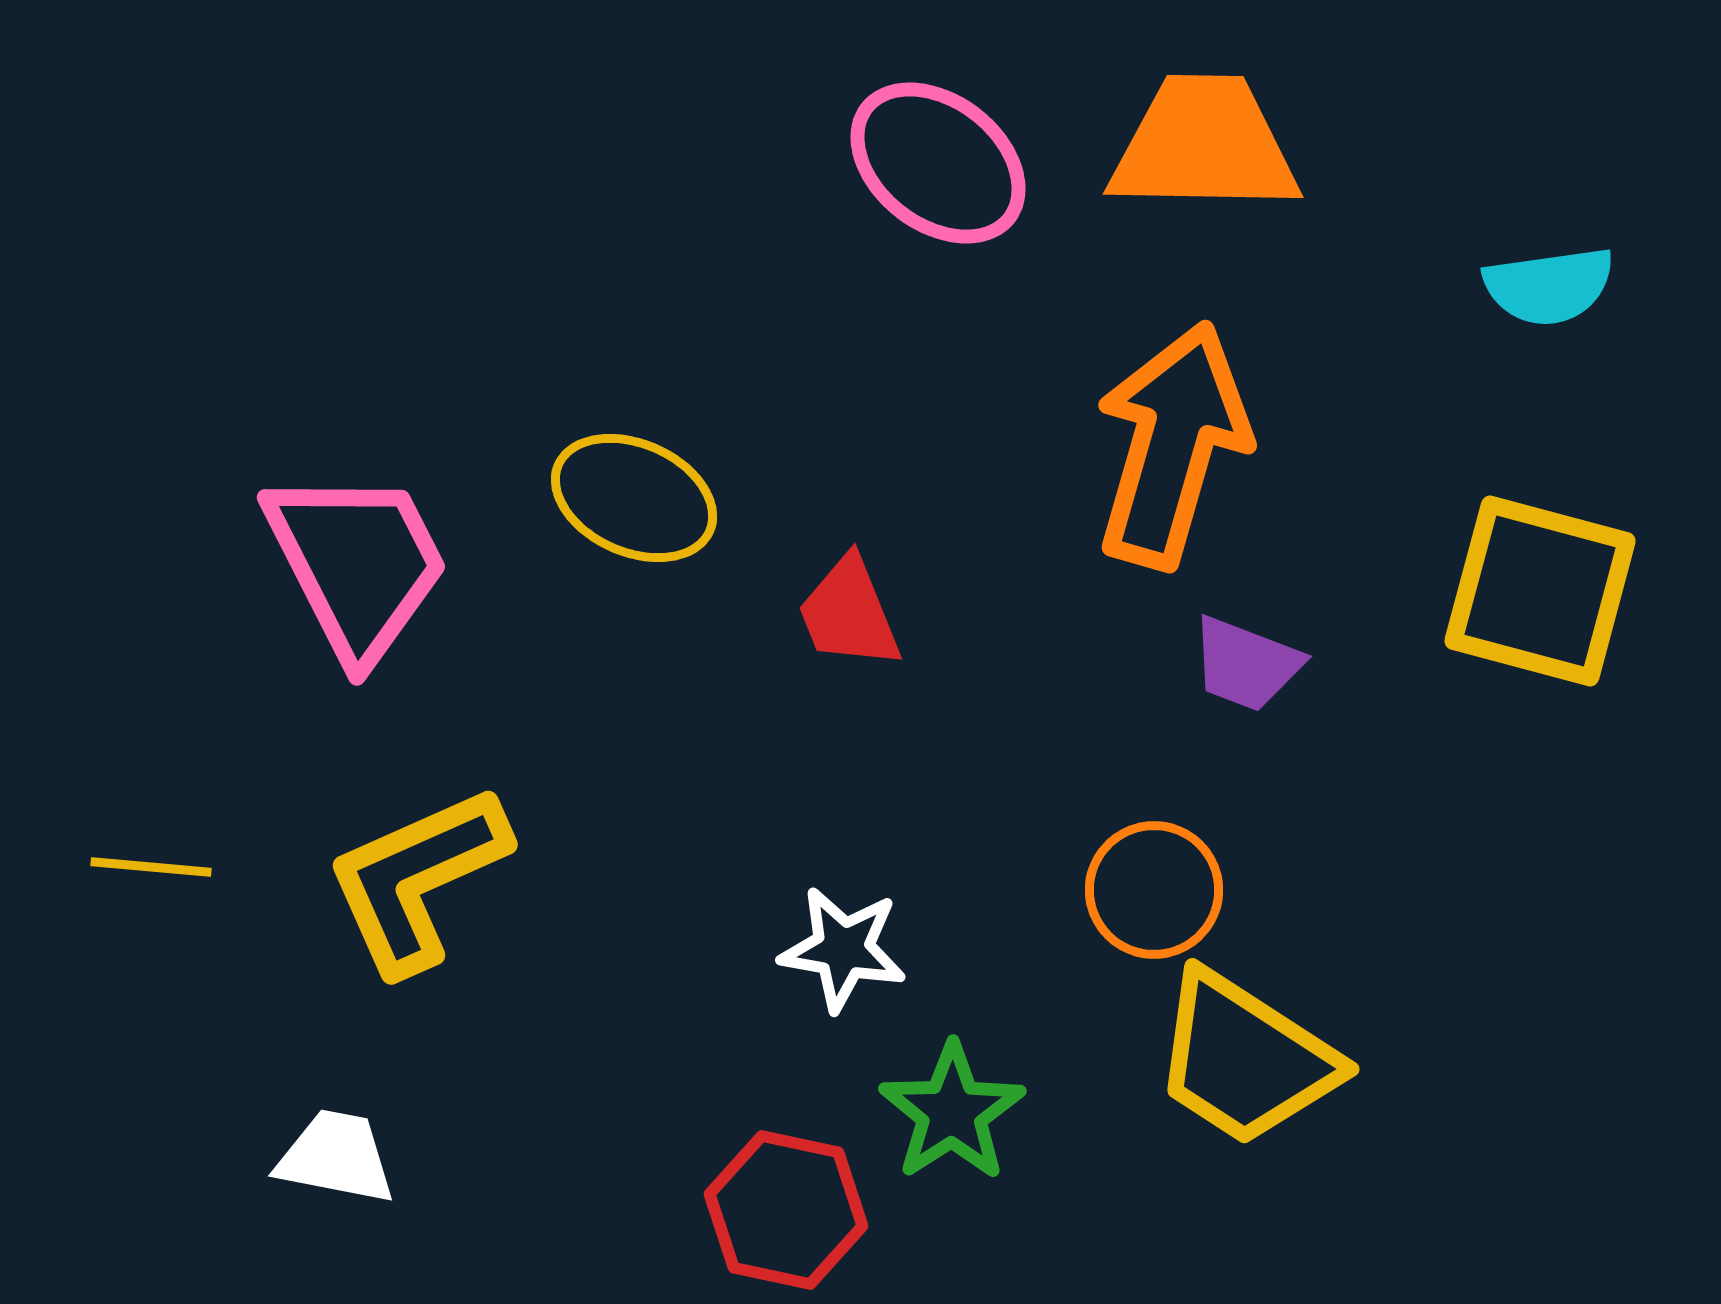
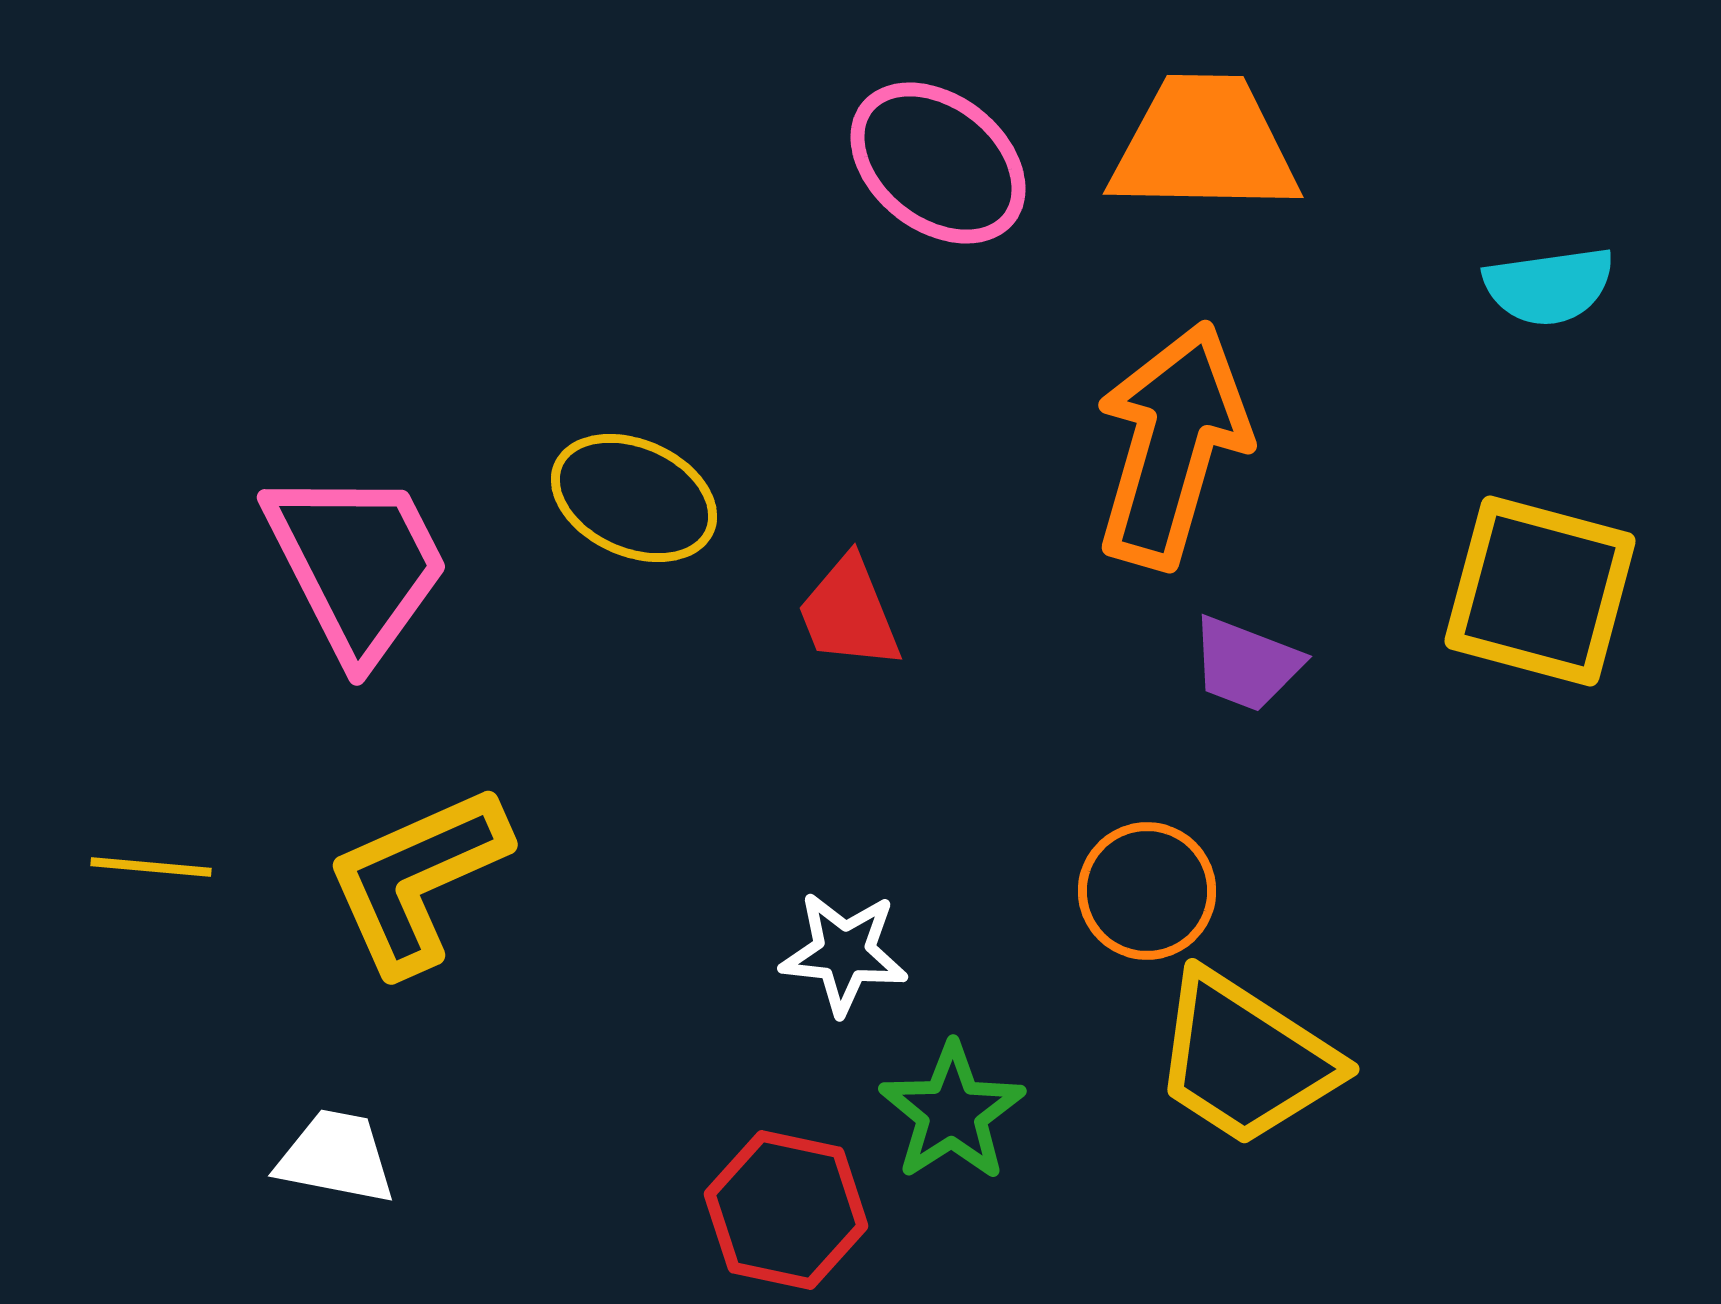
orange circle: moved 7 px left, 1 px down
white star: moved 1 px right, 4 px down; rotated 4 degrees counterclockwise
